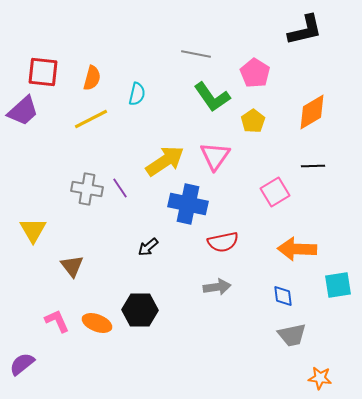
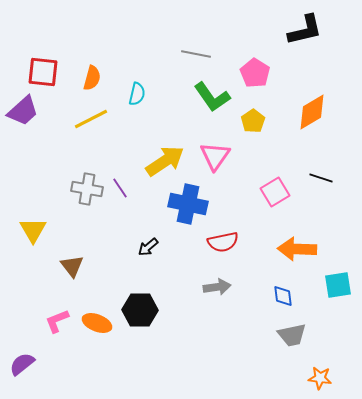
black line: moved 8 px right, 12 px down; rotated 20 degrees clockwise
pink L-shape: rotated 88 degrees counterclockwise
